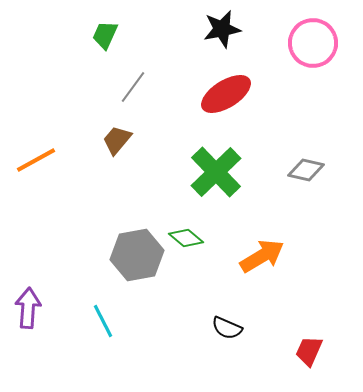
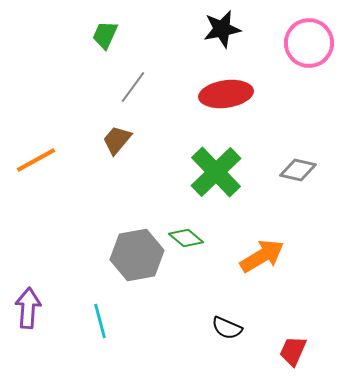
pink circle: moved 4 px left
red ellipse: rotated 24 degrees clockwise
gray diamond: moved 8 px left
cyan line: moved 3 px left; rotated 12 degrees clockwise
red trapezoid: moved 16 px left
